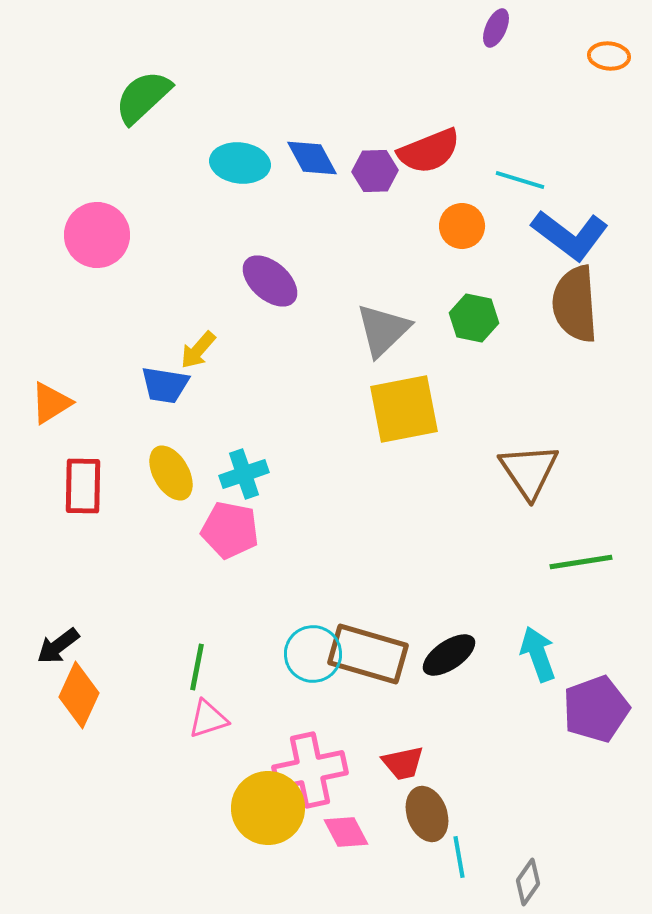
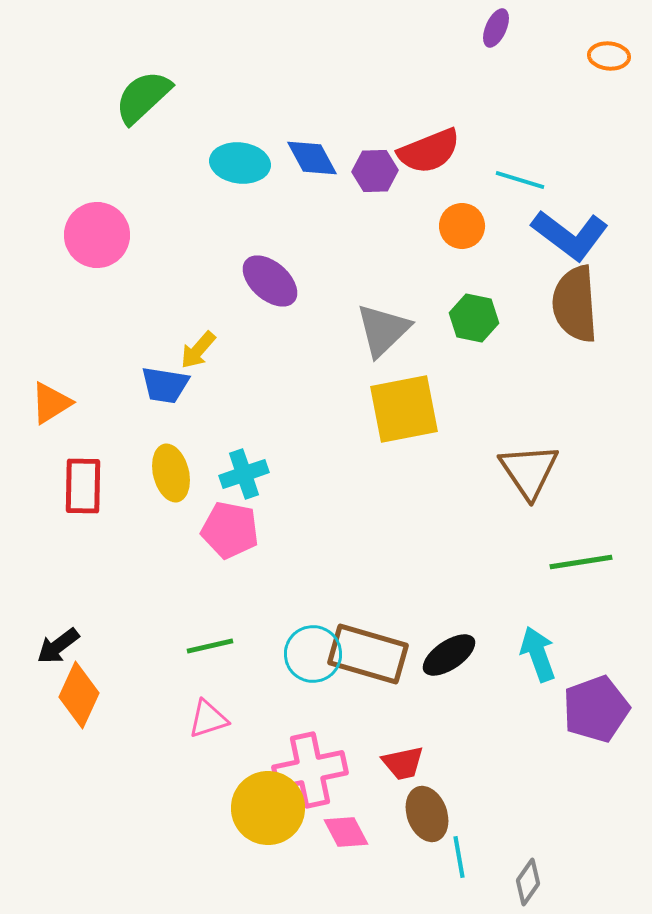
yellow ellipse at (171, 473): rotated 16 degrees clockwise
green line at (197, 667): moved 13 px right, 21 px up; rotated 66 degrees clockwise
